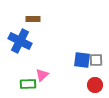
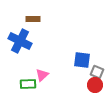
gray square: moved 1 px right, 12 px down; rotated 24 degrees clockwise
